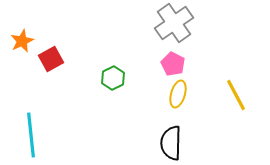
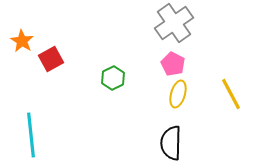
orange star: rotated 15 degrees counterclockwise
yellow line: moved 5 px left, 1 px up
